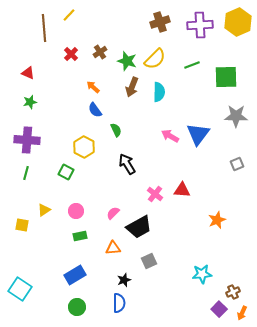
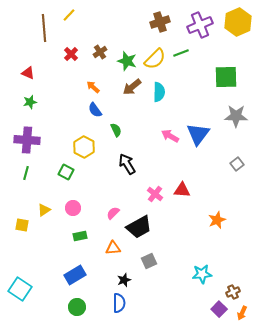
purple cross at (200, 25): rotated 20 degrees counterclockwise
green line at (192, 65): moved 11 px left, 12 px up
brown arrow at (132, 87): rotated 30 degrees clockwise
gray square at (237, 164): rotated 16 degrees counterclockwise
pink circle at (76, 211): moved 3 px left, 3 px up
